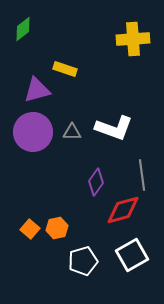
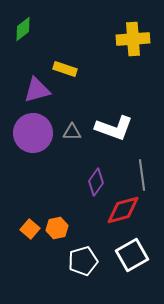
purple circle: moved 1 px down
